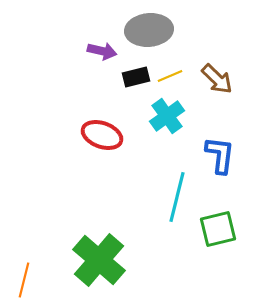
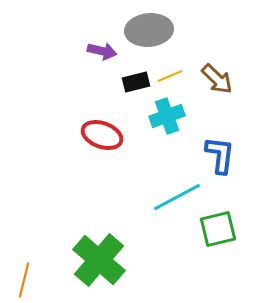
black rectangle: moved 5 px down
cyan cross: rotated 16 degrees clockwise
cyan line: rotated 48 degrees clockwise
